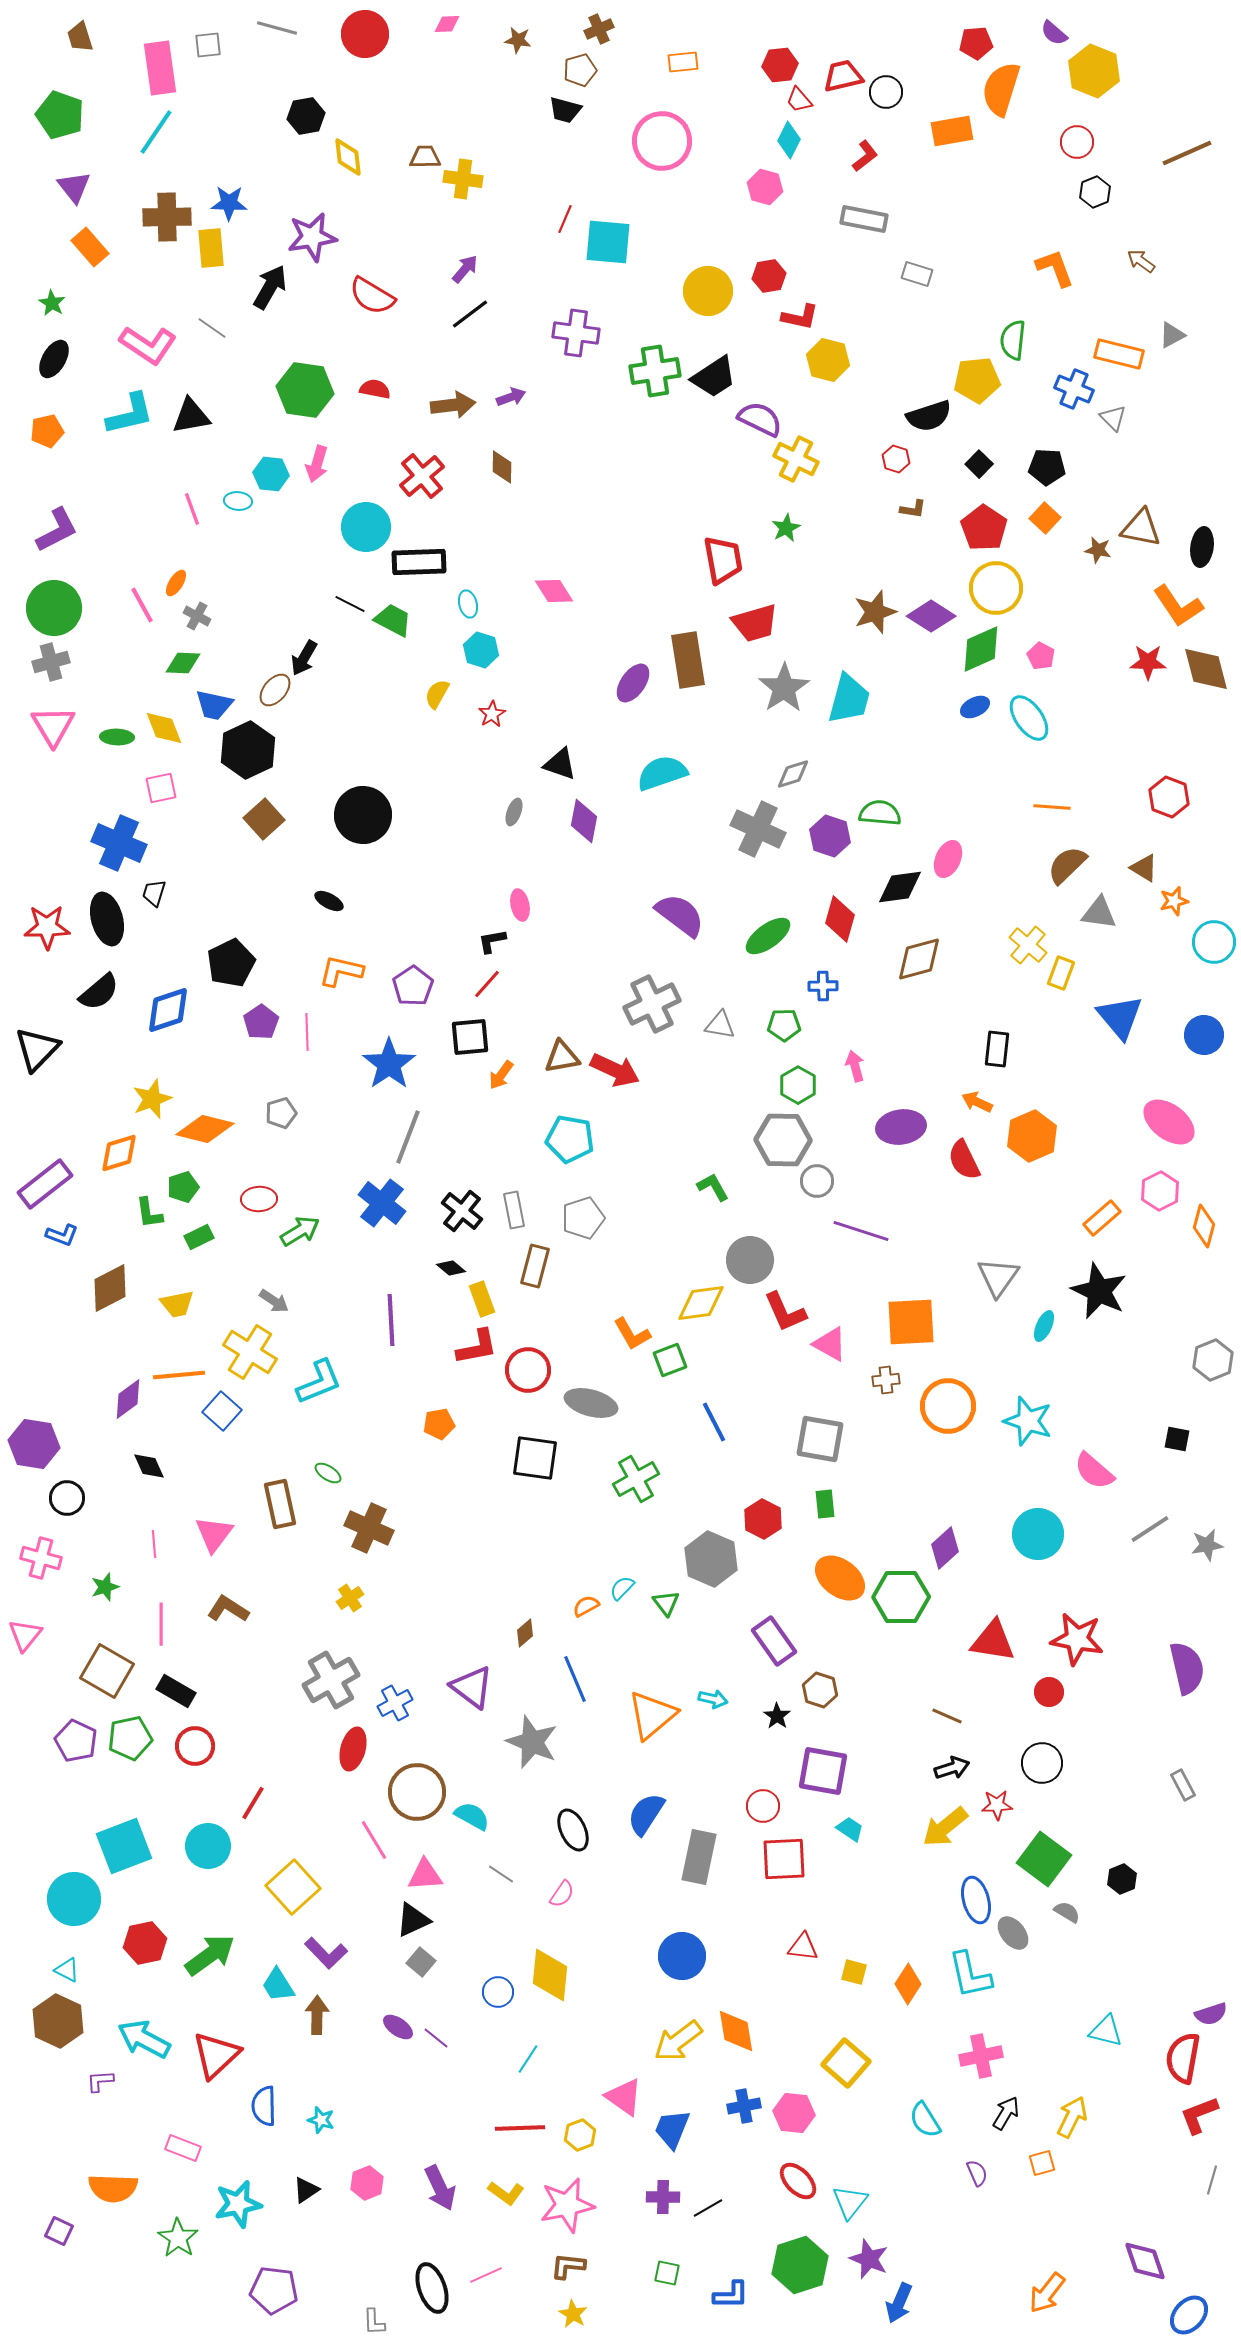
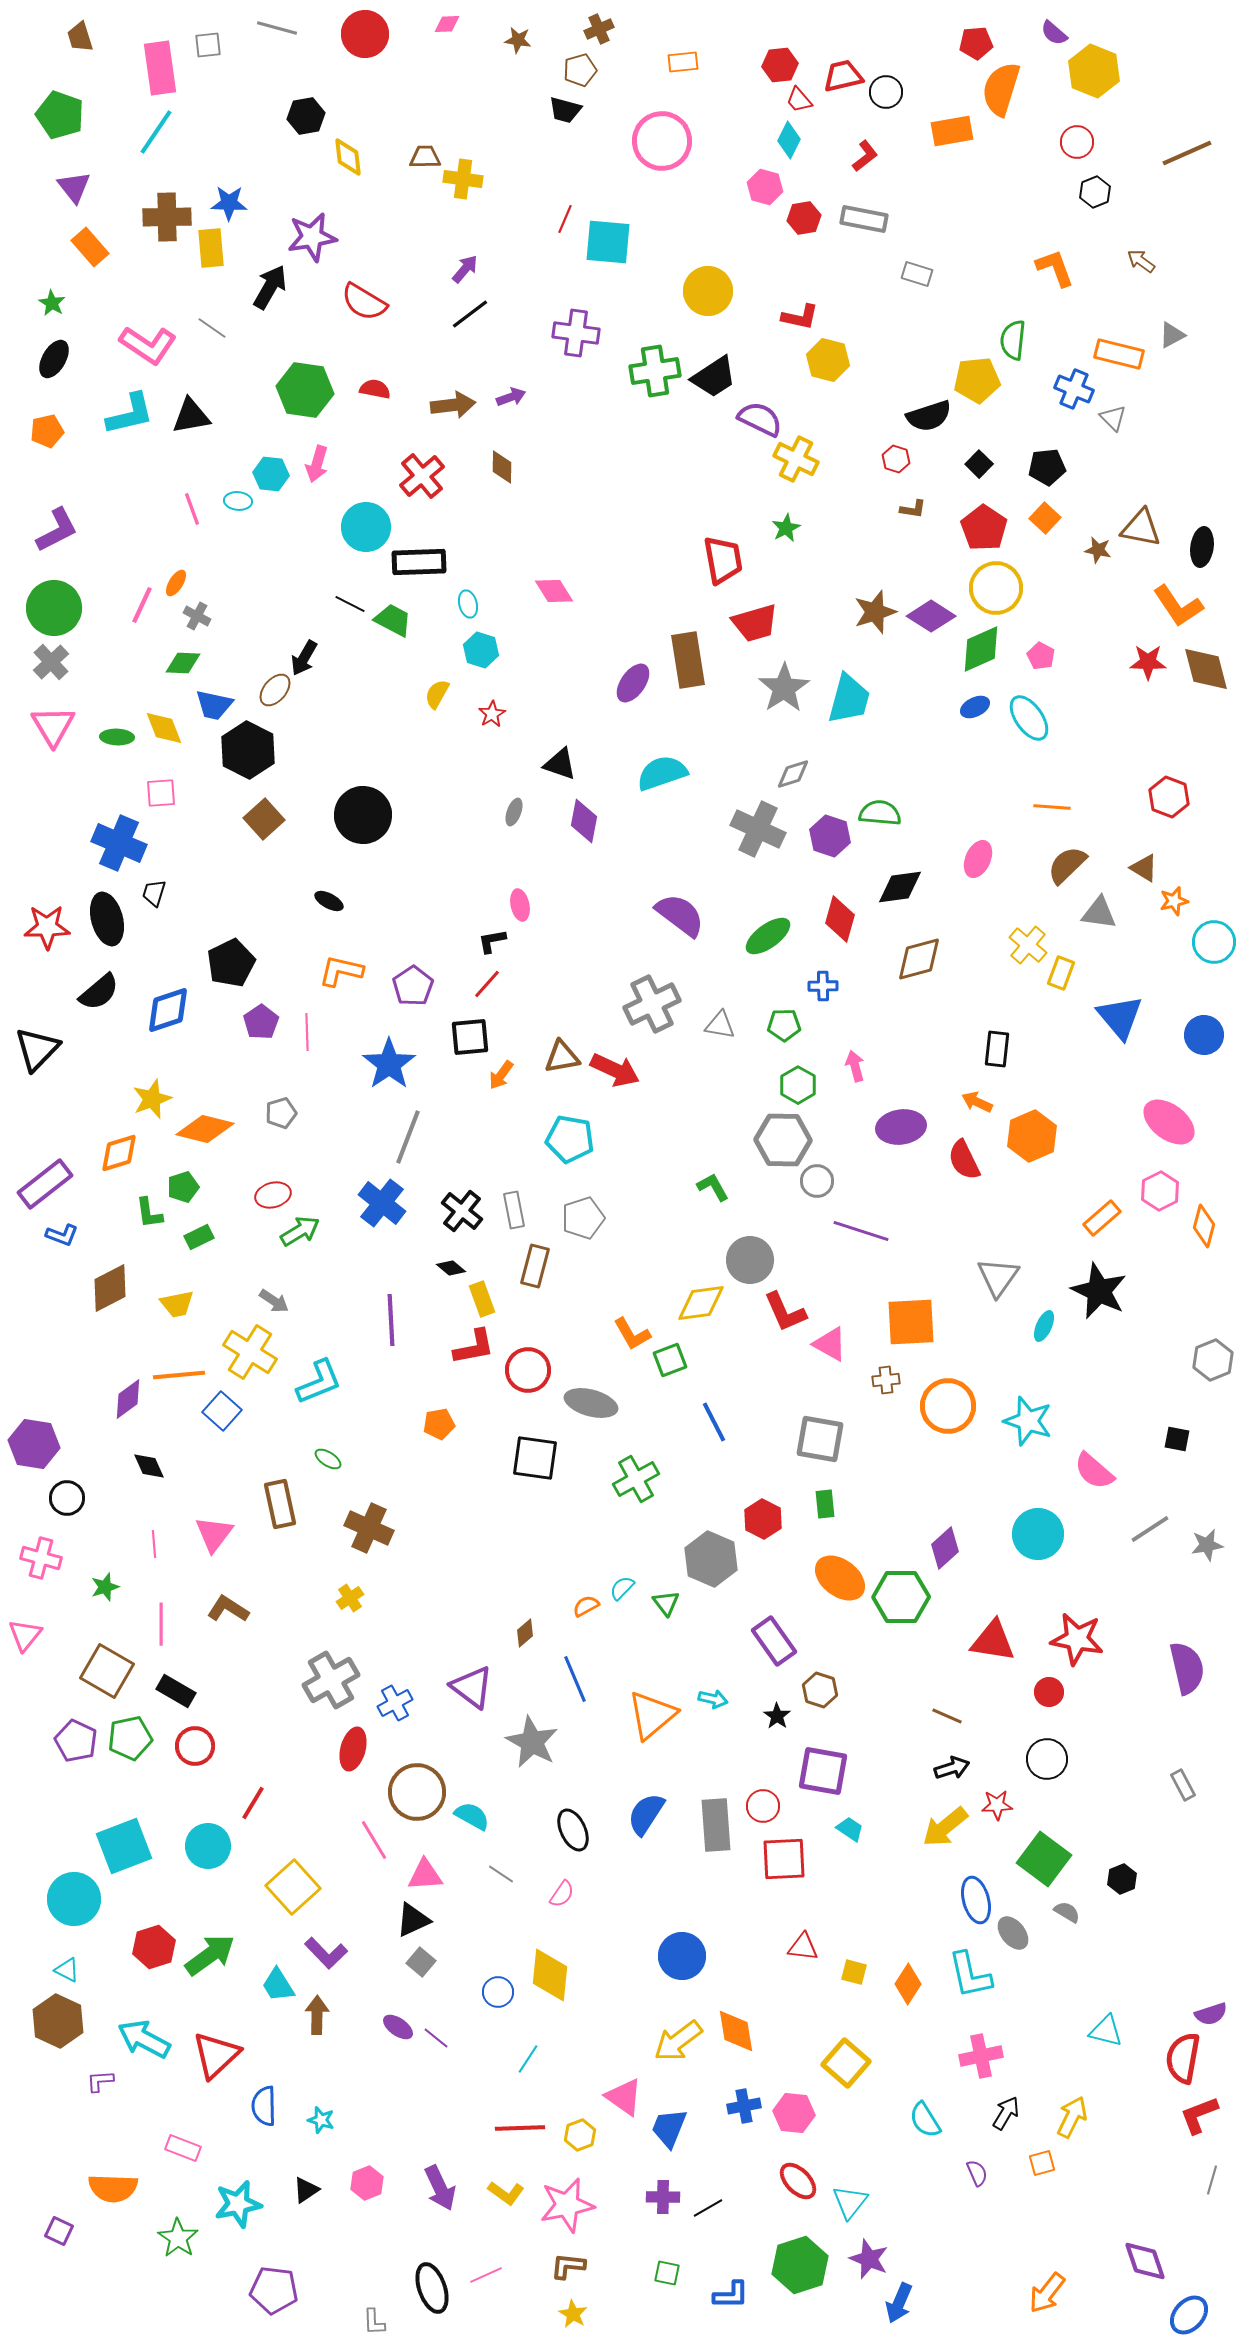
red hexagon at (769, 276): moved 35 px right, 58 px up
red semicircle at (372, 296): moved 8 px left, 6 px down
black pentagon at (1047, 467): rotated 9 degrees counterclockwise
pink line at (142, 605): rotated 54 degrees clockwise
gray cross at (51, 662): rotated 27 degrees counterclockwise
black hexagon at (248, 750): rotated 8 degrees counterclockwise
pink square at (161, 788): moved 5 px down; rotated 8 degrees clockwise
pink ellipse at (948, 859): moved 30 px right
red ellipse at (259, 1199): moved 14 px right, 4 px up; rotated 12 degrees counterclockwise
red L-shape at (477, 1347): moved 3 px left
green ellipse at (328, 1473): moved 14 px up
gray star at (532, 1742): rotated 6 degrees clockwise
black circle at (1042, 1763): moved 5 px right, 4 px up
gray rectangle at (699, 1857): moved 17 px right, 32 px up; rotated 16 degrees counterclockwise
red hexagon at (145, 1943): moved 9 px right, 4 px down; rotated 6 degrees counterclockwise
blue trapezoid at (672, 2129): moved 3 px left, 1 px up
